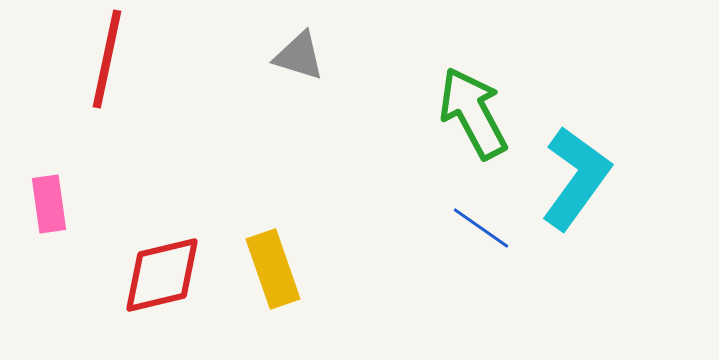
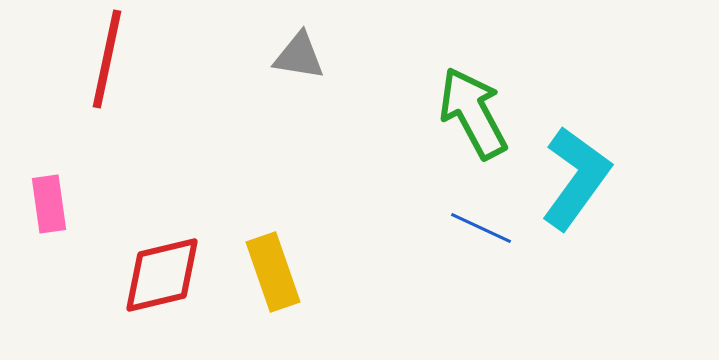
gray triangle: rotated 8 degrees counterclockwise
blue line: rotated 10 degrees counterclockwise
yellow rectangle: moved 3 px down
